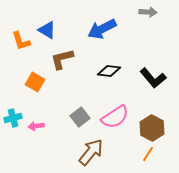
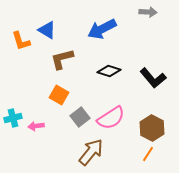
black diamond: rotated 10 degrees clockwise
orange square: moved 24 px right, 13 px down
pink semicircle: moved 4 px left, 1 px down
